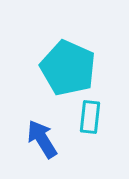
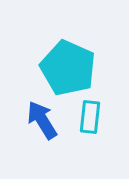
blue arrow: moved 19 px up
